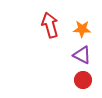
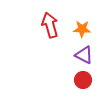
purple triangle: moved 2 px right
